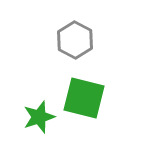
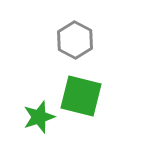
green square: moved 3 px left, 2 px up
